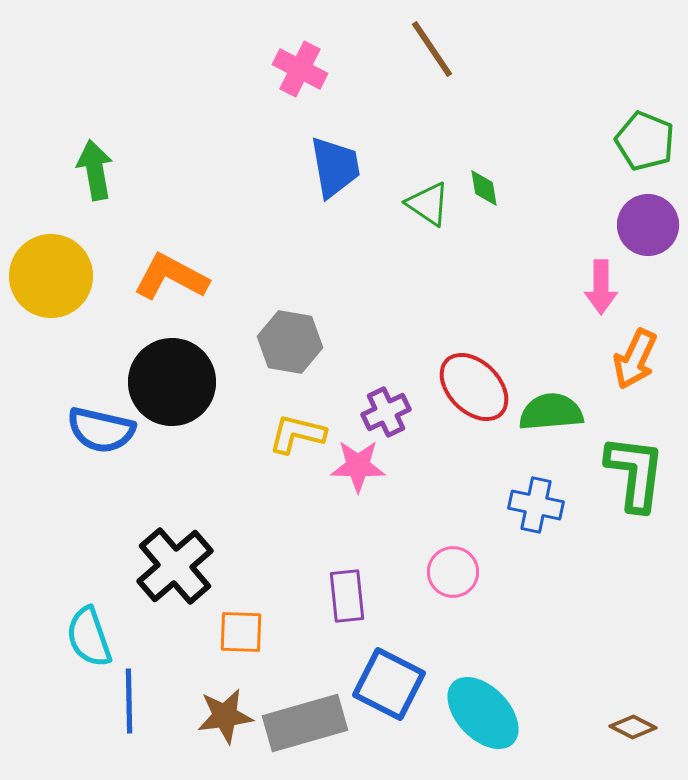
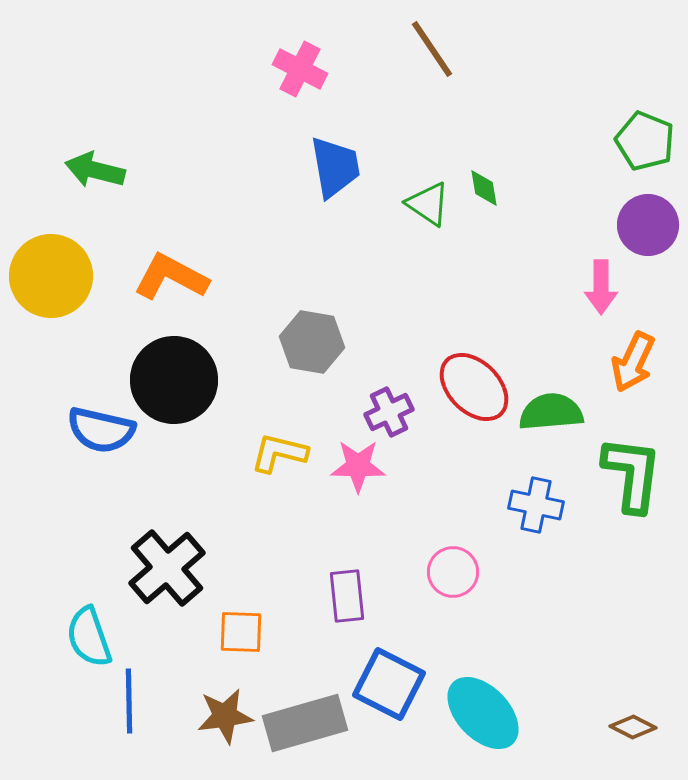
green arrow: rotated 66 degrees counterclockwise
gray hexagon: moved 22 px right
orange arrow: moved 2 px left, 3 px down
black circle: moved 2 px right, 2 px up
purple cross: moved 3 px right
yellow L-shape: moved 18 px left, 19 px down
green L-shape: moved 3 px left, 1 px down
black cross: moved 8 px left, 2 px down
